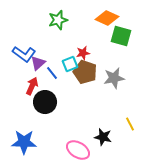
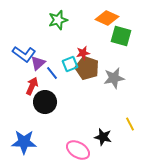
brown pentagon: moved 2 px right, 4 px up
